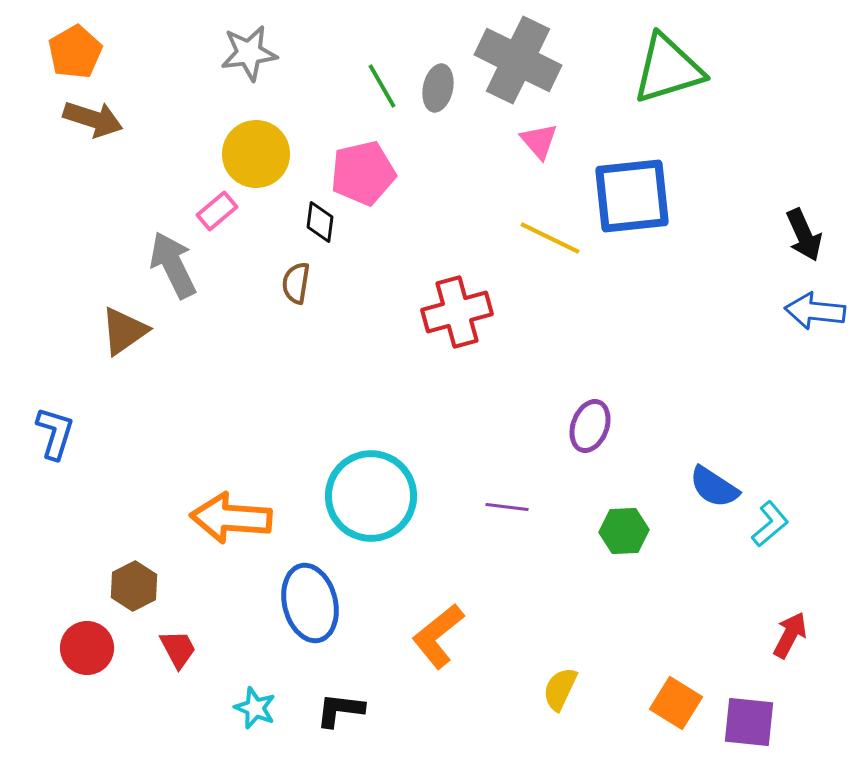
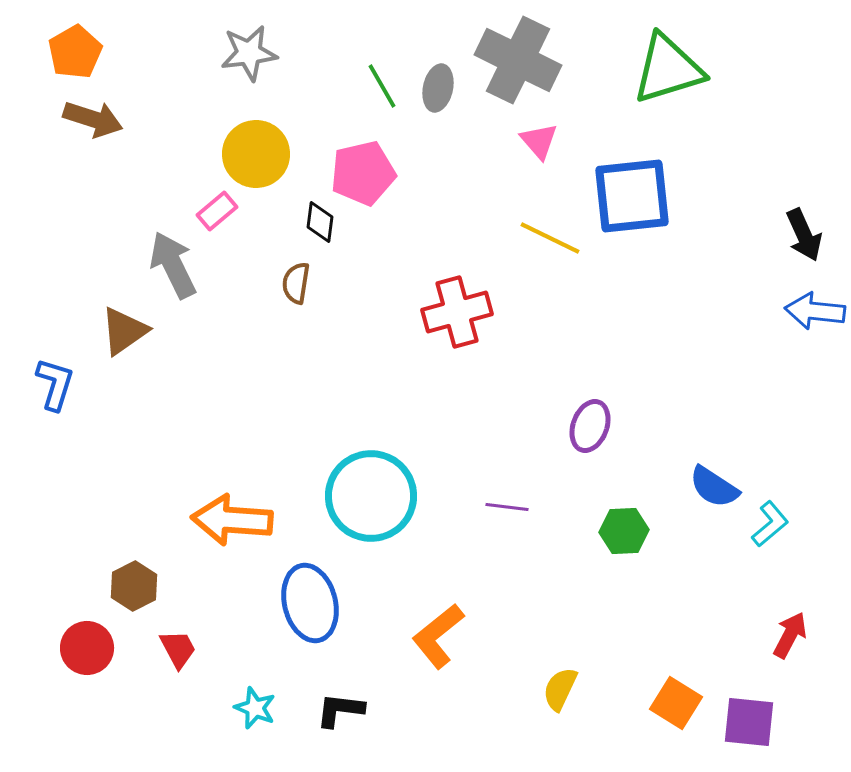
blue L-shape: moved 49 px up
orange arrow: moved 1 px right, 2 px down
